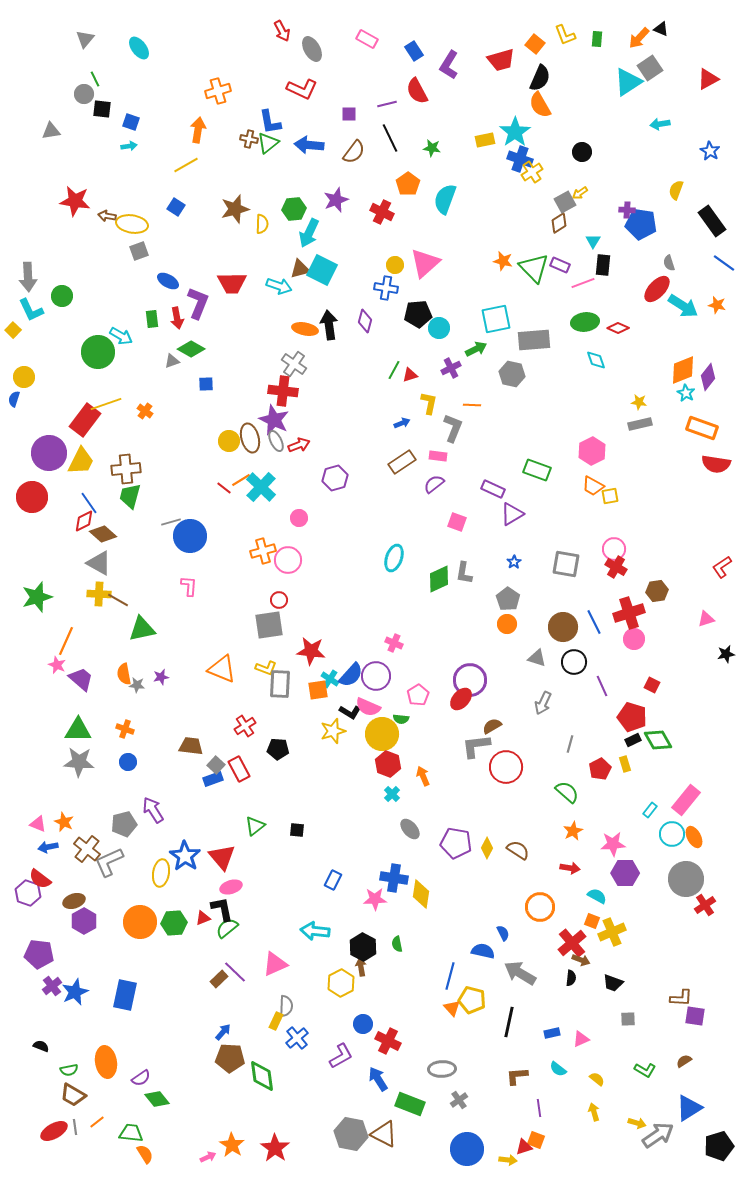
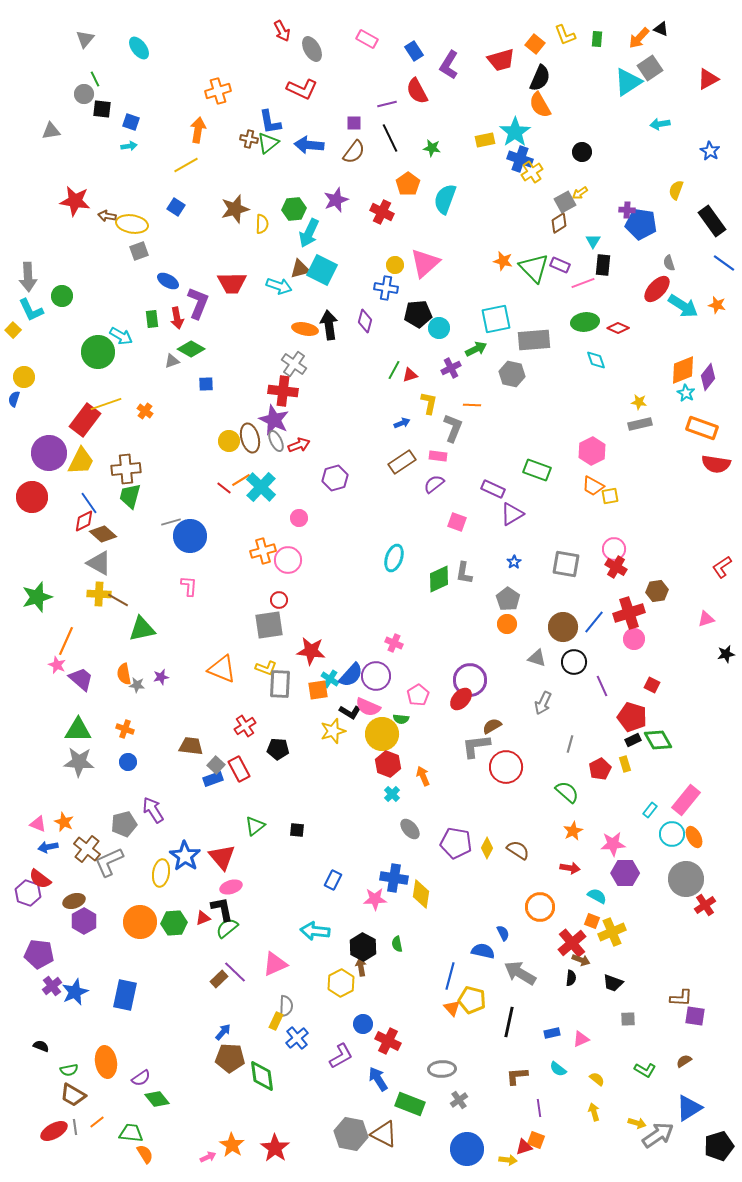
purple square at (349, 114): moved 5 px right, 9 px down
blue line at (594, 622): rotated 65 degrees clockwise
